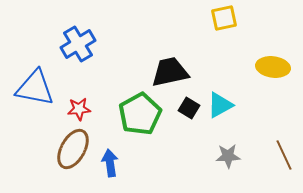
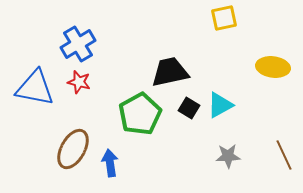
red star: moved 27 px up; rotated 20 degrees clockwise
